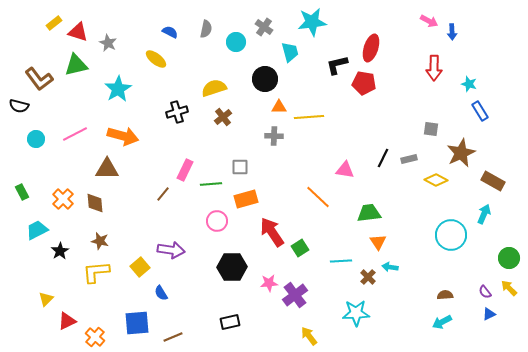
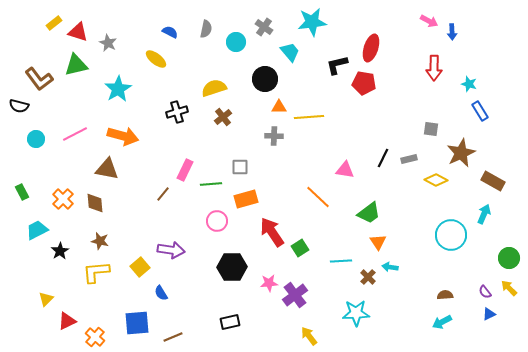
cyan trapezoid at (290, 52): rotated 25 degrees counterclockwise
brown triangle at (107, 169): rotated 10 degrees clockwise
green trapezoid at (369, 213): rotated 150 degrees clockwise
